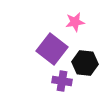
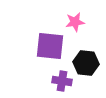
purple square: moved 2 px left, 3 px up; rotated 32 degrees counterclockwise
black hexagon: moved 1 px right
